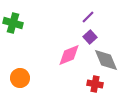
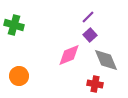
green cross: moved 1 px right, 2 px down
purple square: moved 2 px up
orange circle: moved 1 px left, 2 px up
